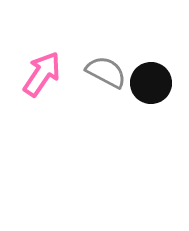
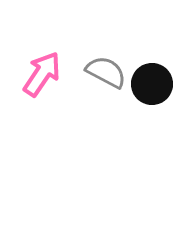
black circle: moved 1 px right, 1 px down
